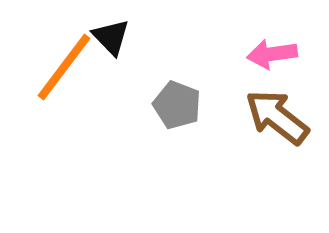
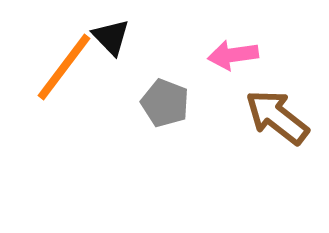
pink arrow: moved 39 px left, 1 px down
gray pentagon: moved 12 px left, 2 px up
